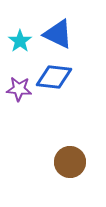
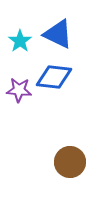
purple star: moved 1 px down
